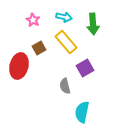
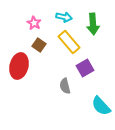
pink star: moved 1 px right, 3 px down
yellow rectangle: moved 3 px right
brown square: moved 3 px up; rotated 24 degrees counterclockwise
cyan semicircle: moved 19 px right, 6 px up; rotated 55 degrees counterclockwise
